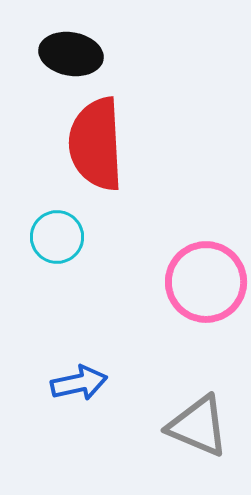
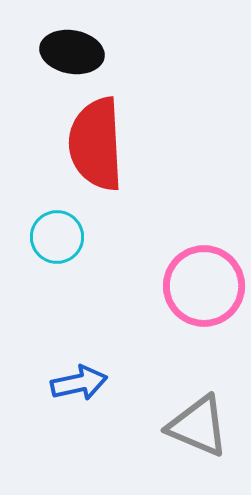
black ellipse: moved 1 px right, 2 px up
pink circle: moved 2 px left, 4 px down
